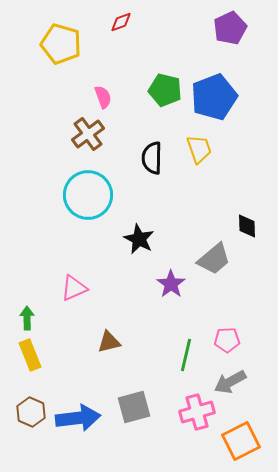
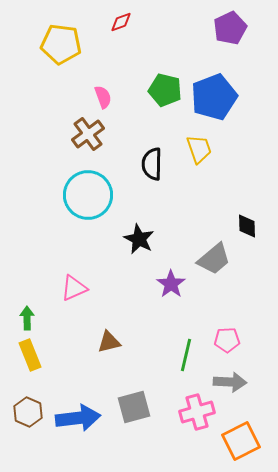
yellow pentagon: rotated 9 degrees counterclockwise
black semicircle: moved 6 px down
gray arrow: rotated 148 degrees counterclockwise
brown hexagon: moved 3 px left
